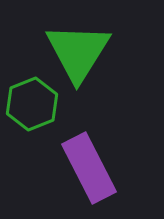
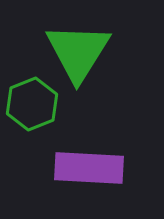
purple rectangle: rotated 60 degrees counterclockwise
